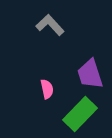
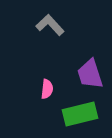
pink semicircle: rotated 18 degrees clockwise
green rectangle: rotated 32 degrees clockwise
